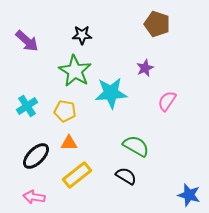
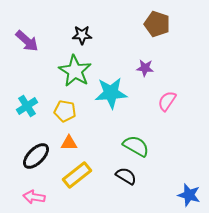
purple star: rotated 30 degrees clockwise
